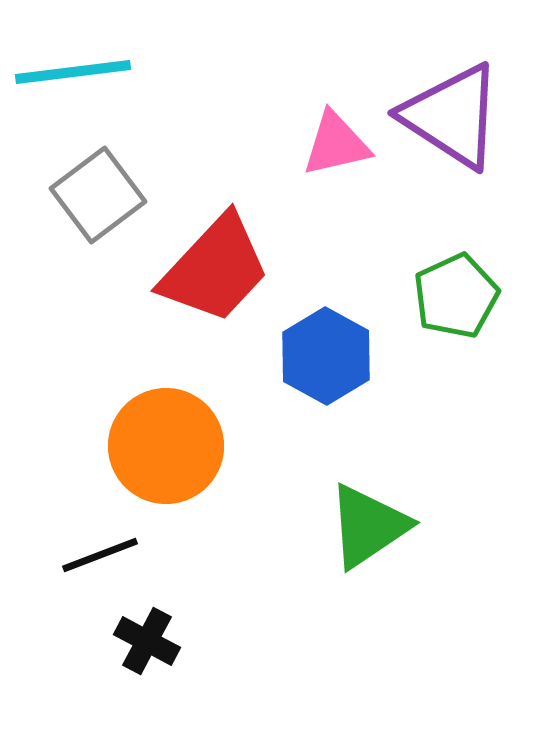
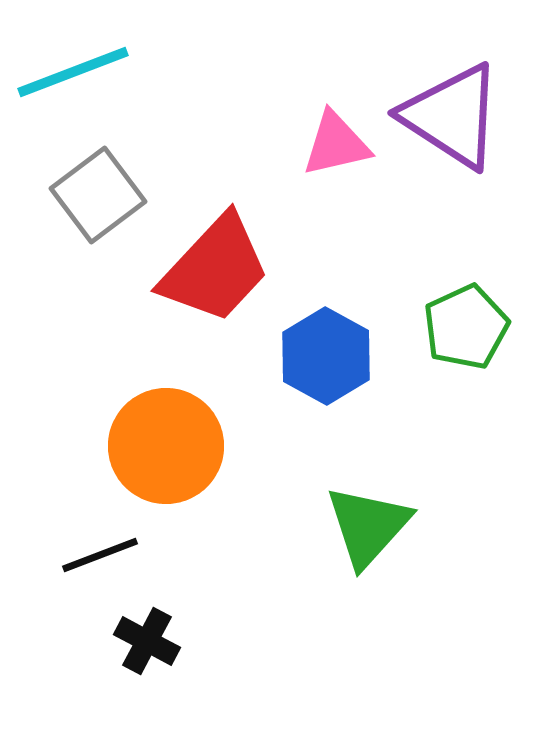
cyan line: rotated 14 degrees counterclockwise
green pentagon: moved 10 px right, 31 px down
green triangle: rotated 14 degrees counterclockwise
